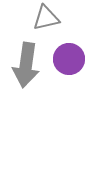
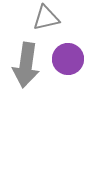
purple circle: moved 1 px left
